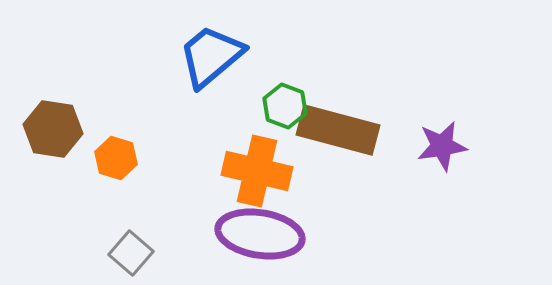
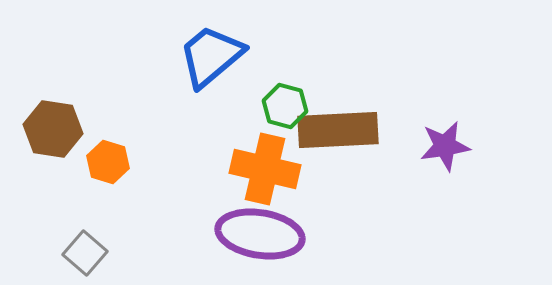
green hexagon: rotated 6 degrees counterclockwise
brown rectangle: rotated 18 degrees counterclockwise
purple star: moved 3 px right
orange hexagon: moved 8 px left, 4 px down
orange cross: moved 8 px right, 2 px up
gray square: moved 46 px left
